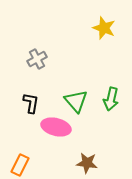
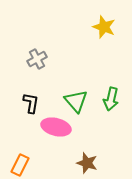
yellow star: moved 1 px up
brown star: rotated 10 degrees clockwise
